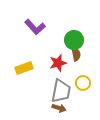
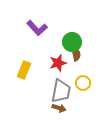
purple L-shape: moved 2 px right, 1 px down
green circle: moved 2 px left, 2 px down
yellow rectangle: moved 2 px down; rotated 48 degrees counterclockwise
